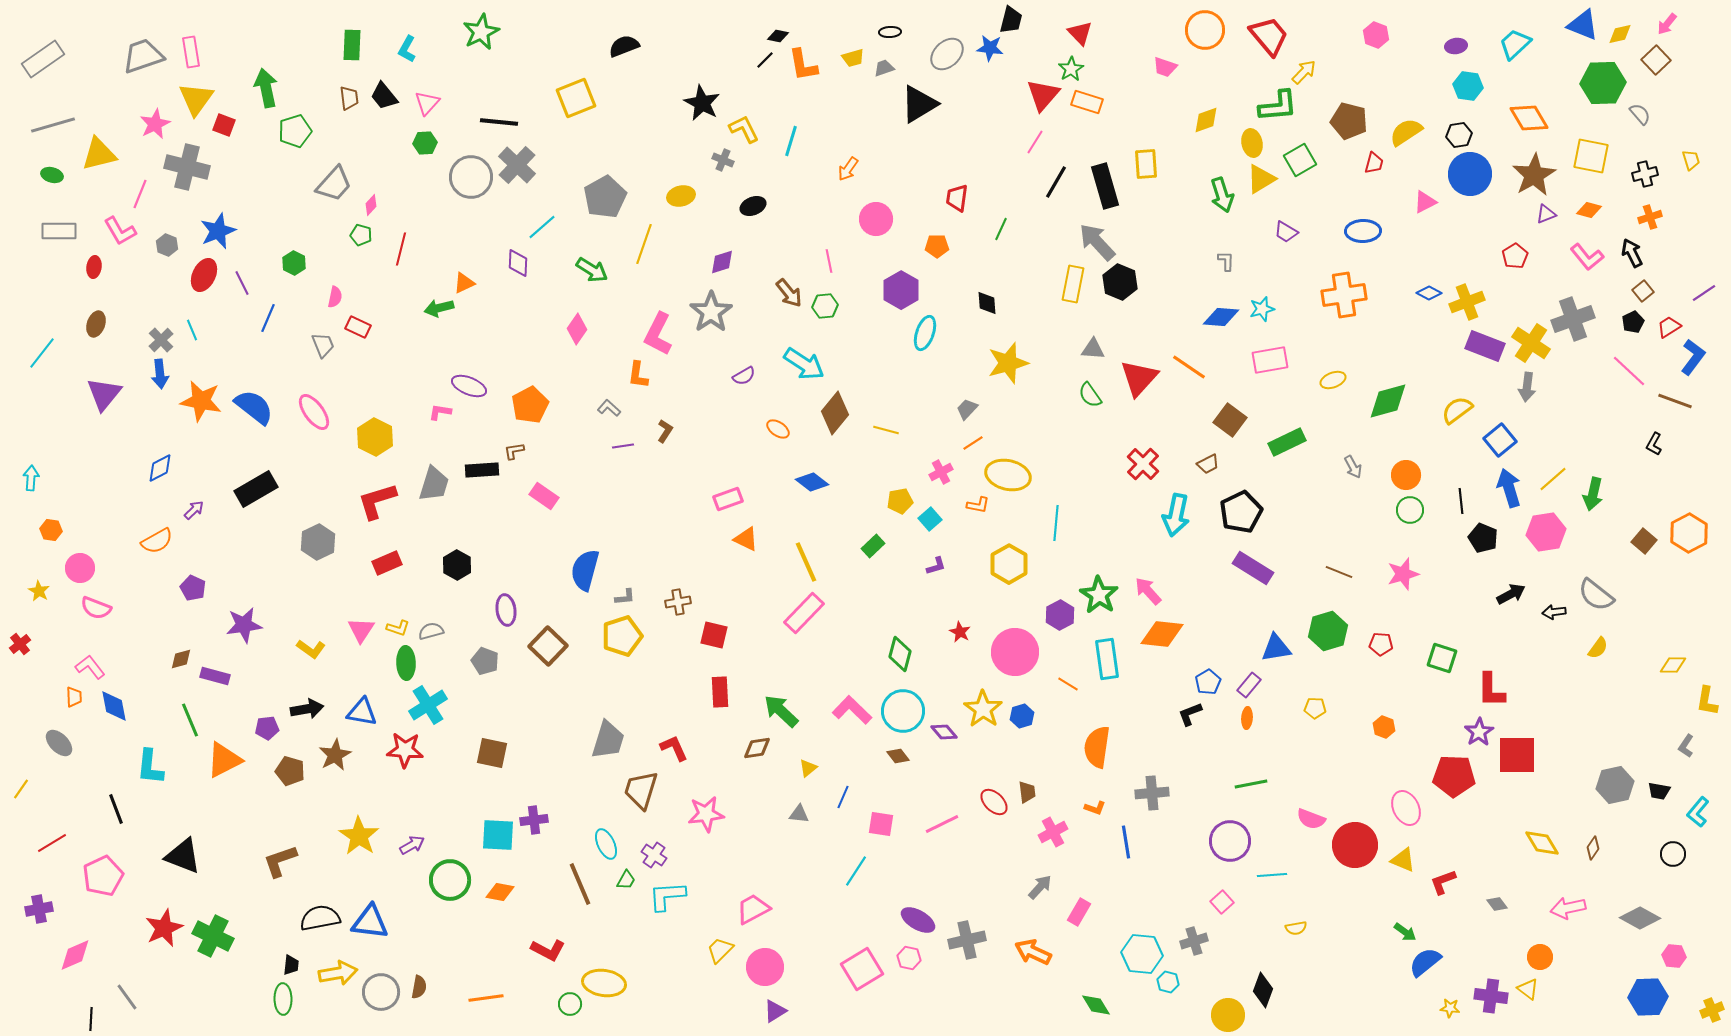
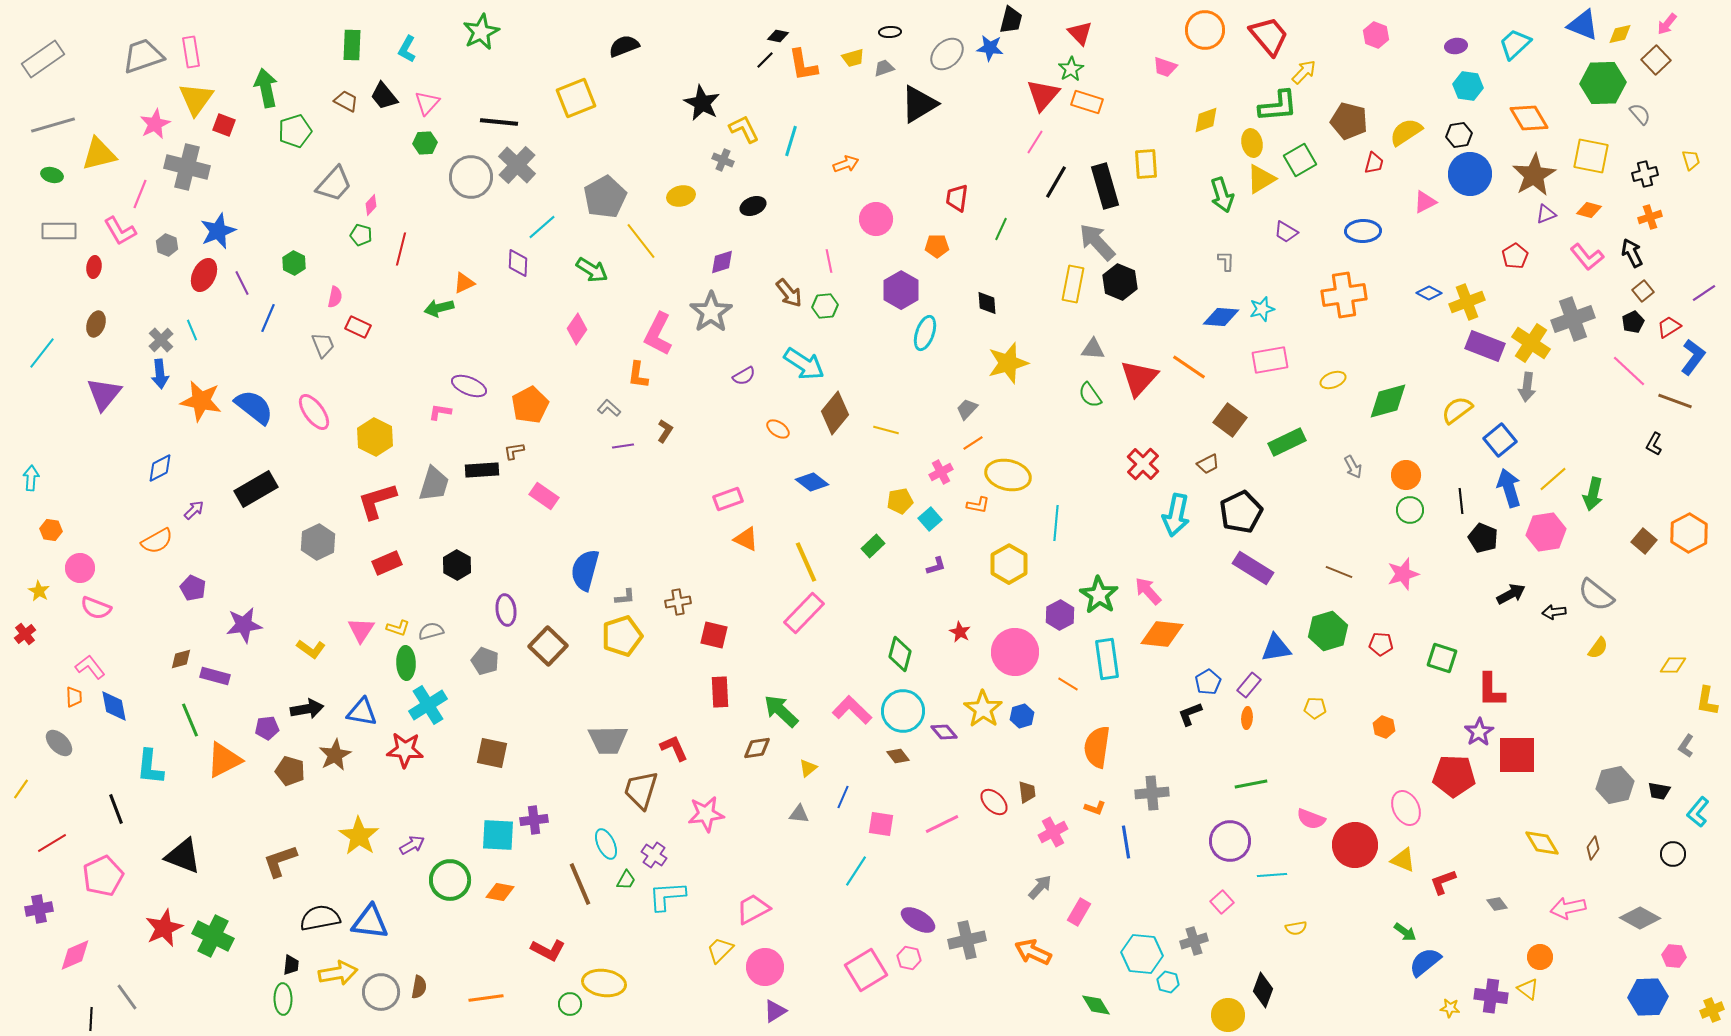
brown trapezoid at (349, 98): moved 3 px left, 3 px down; rotated 55 degrees counterclockwise
orange arrow at (848, 169): moved 2 px left, 5 px up; rotated 145 degrees counterclockwise
yellow line at (644, 244): moved 3 px left, 3 px up; rotated 57 degrees counterclockwise
red cross at (20, 644): moved 5 px right, 10 px up
gray trapezoid at (608, 740): rotated 72 degrees clockwise
pink square at (862, 969): moved 4 px right, 1 px down
